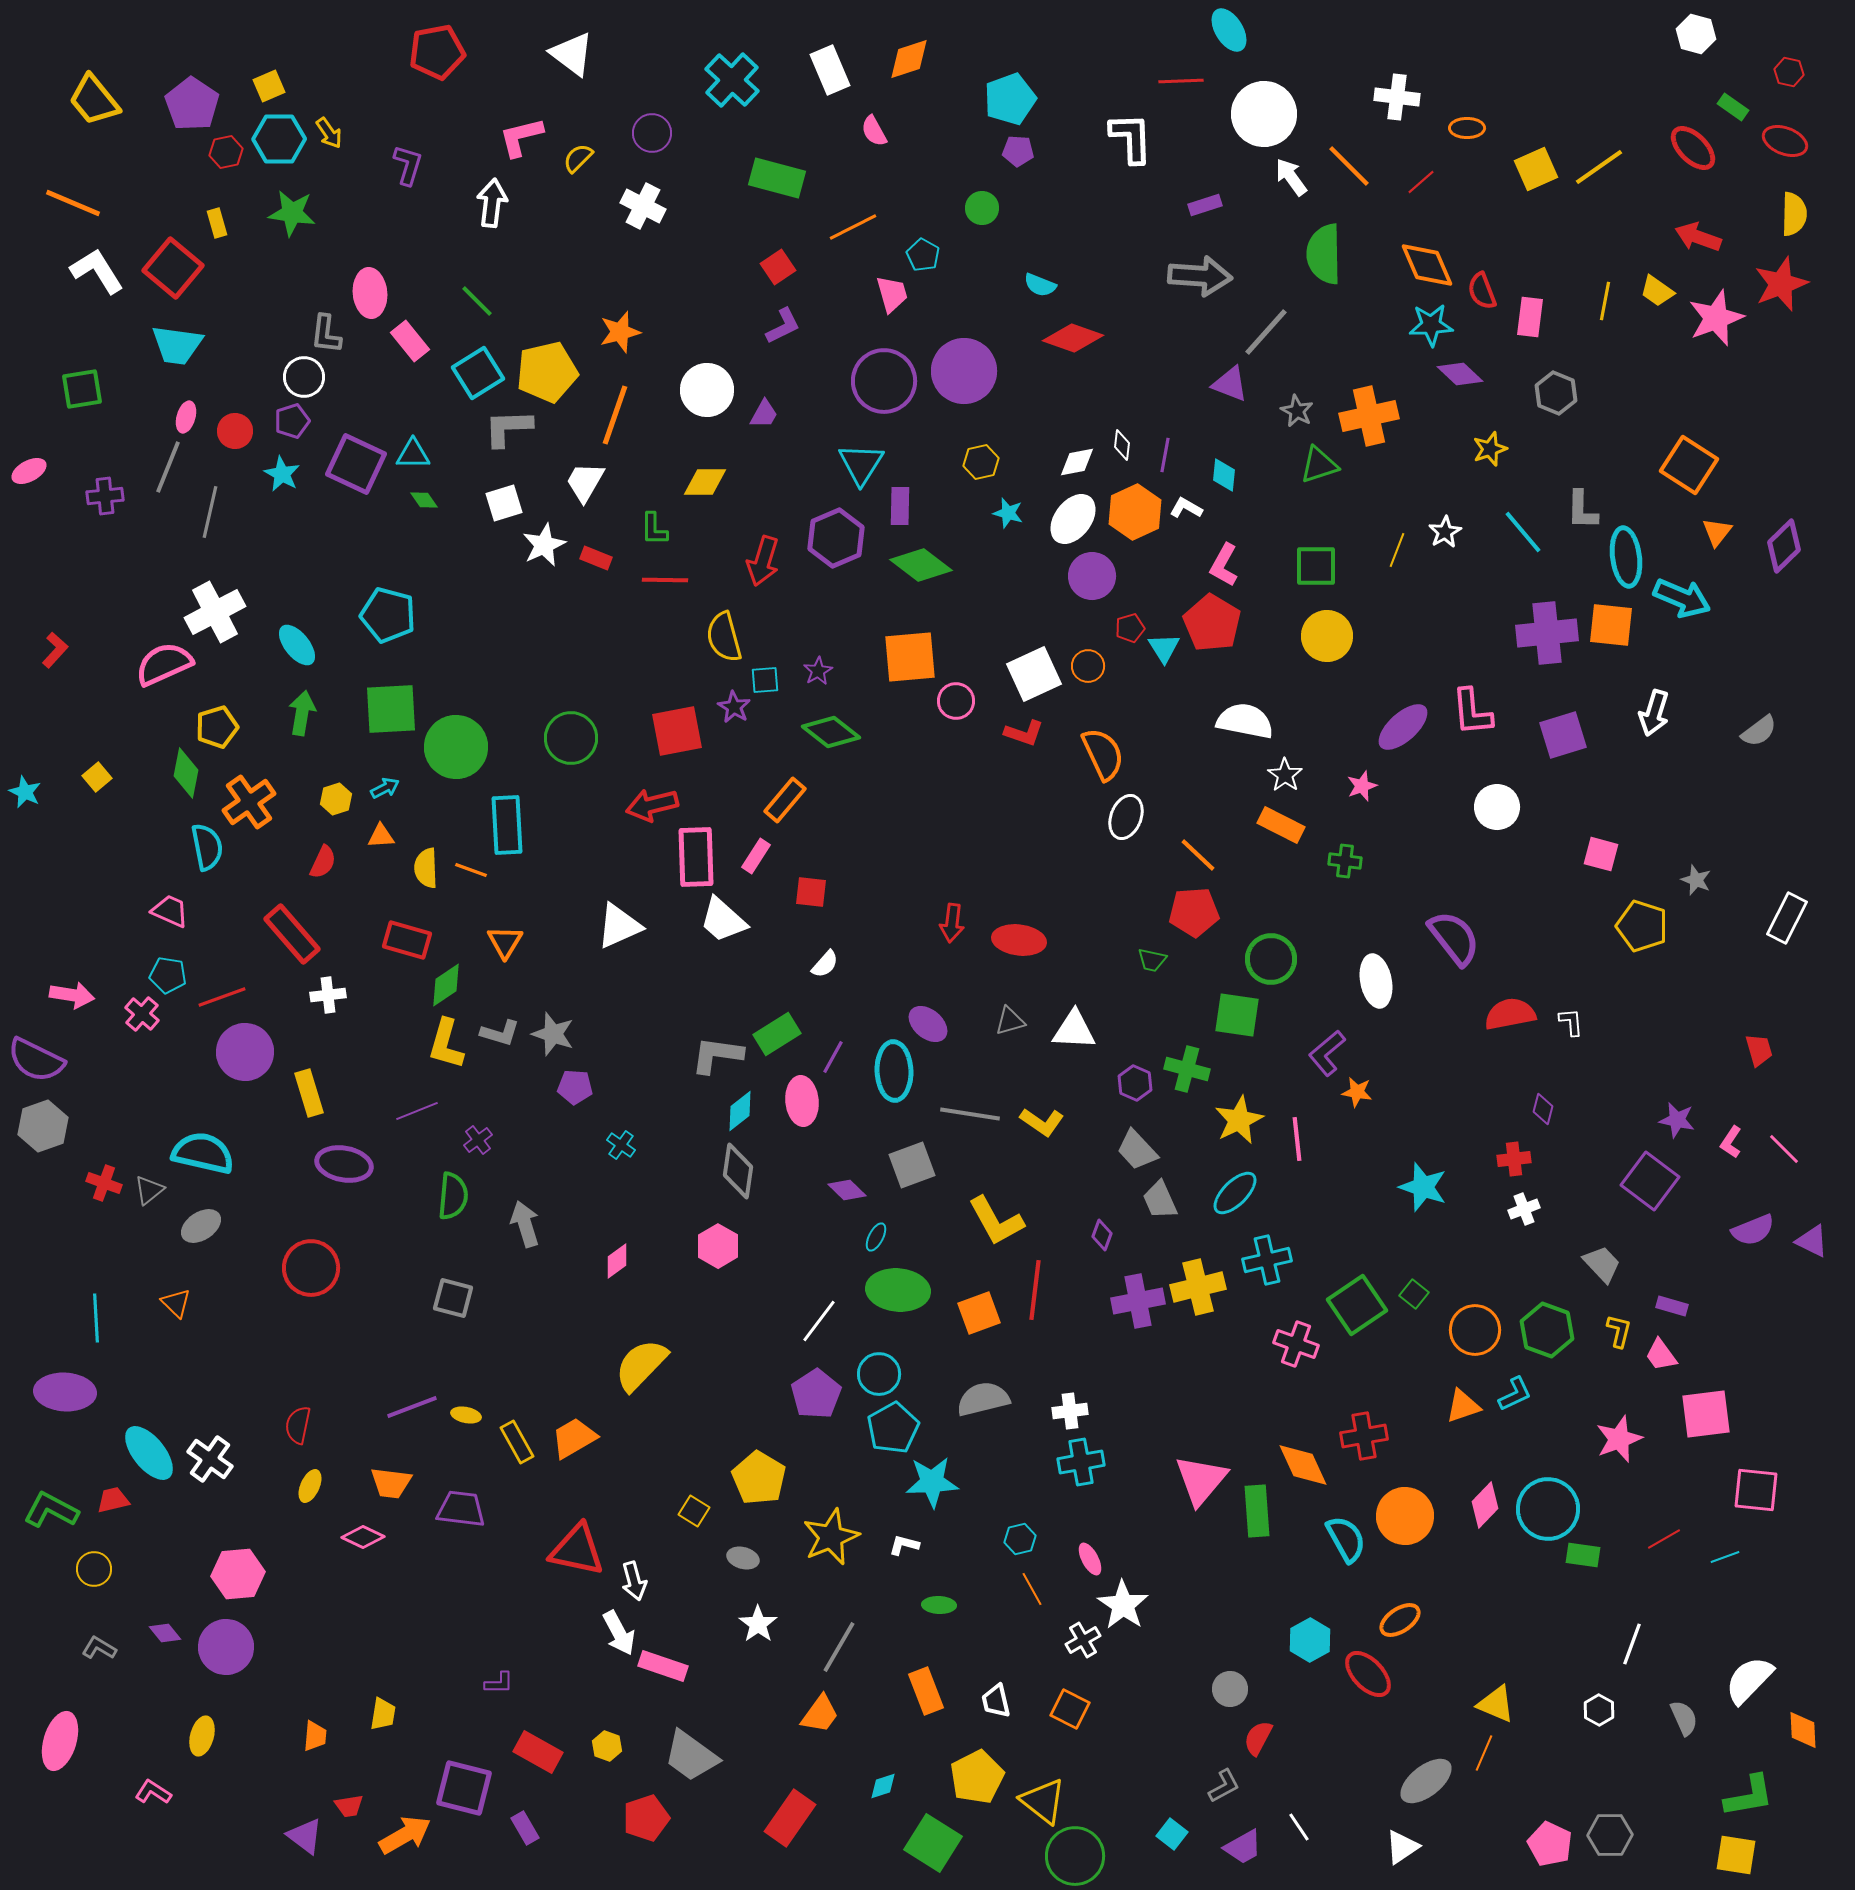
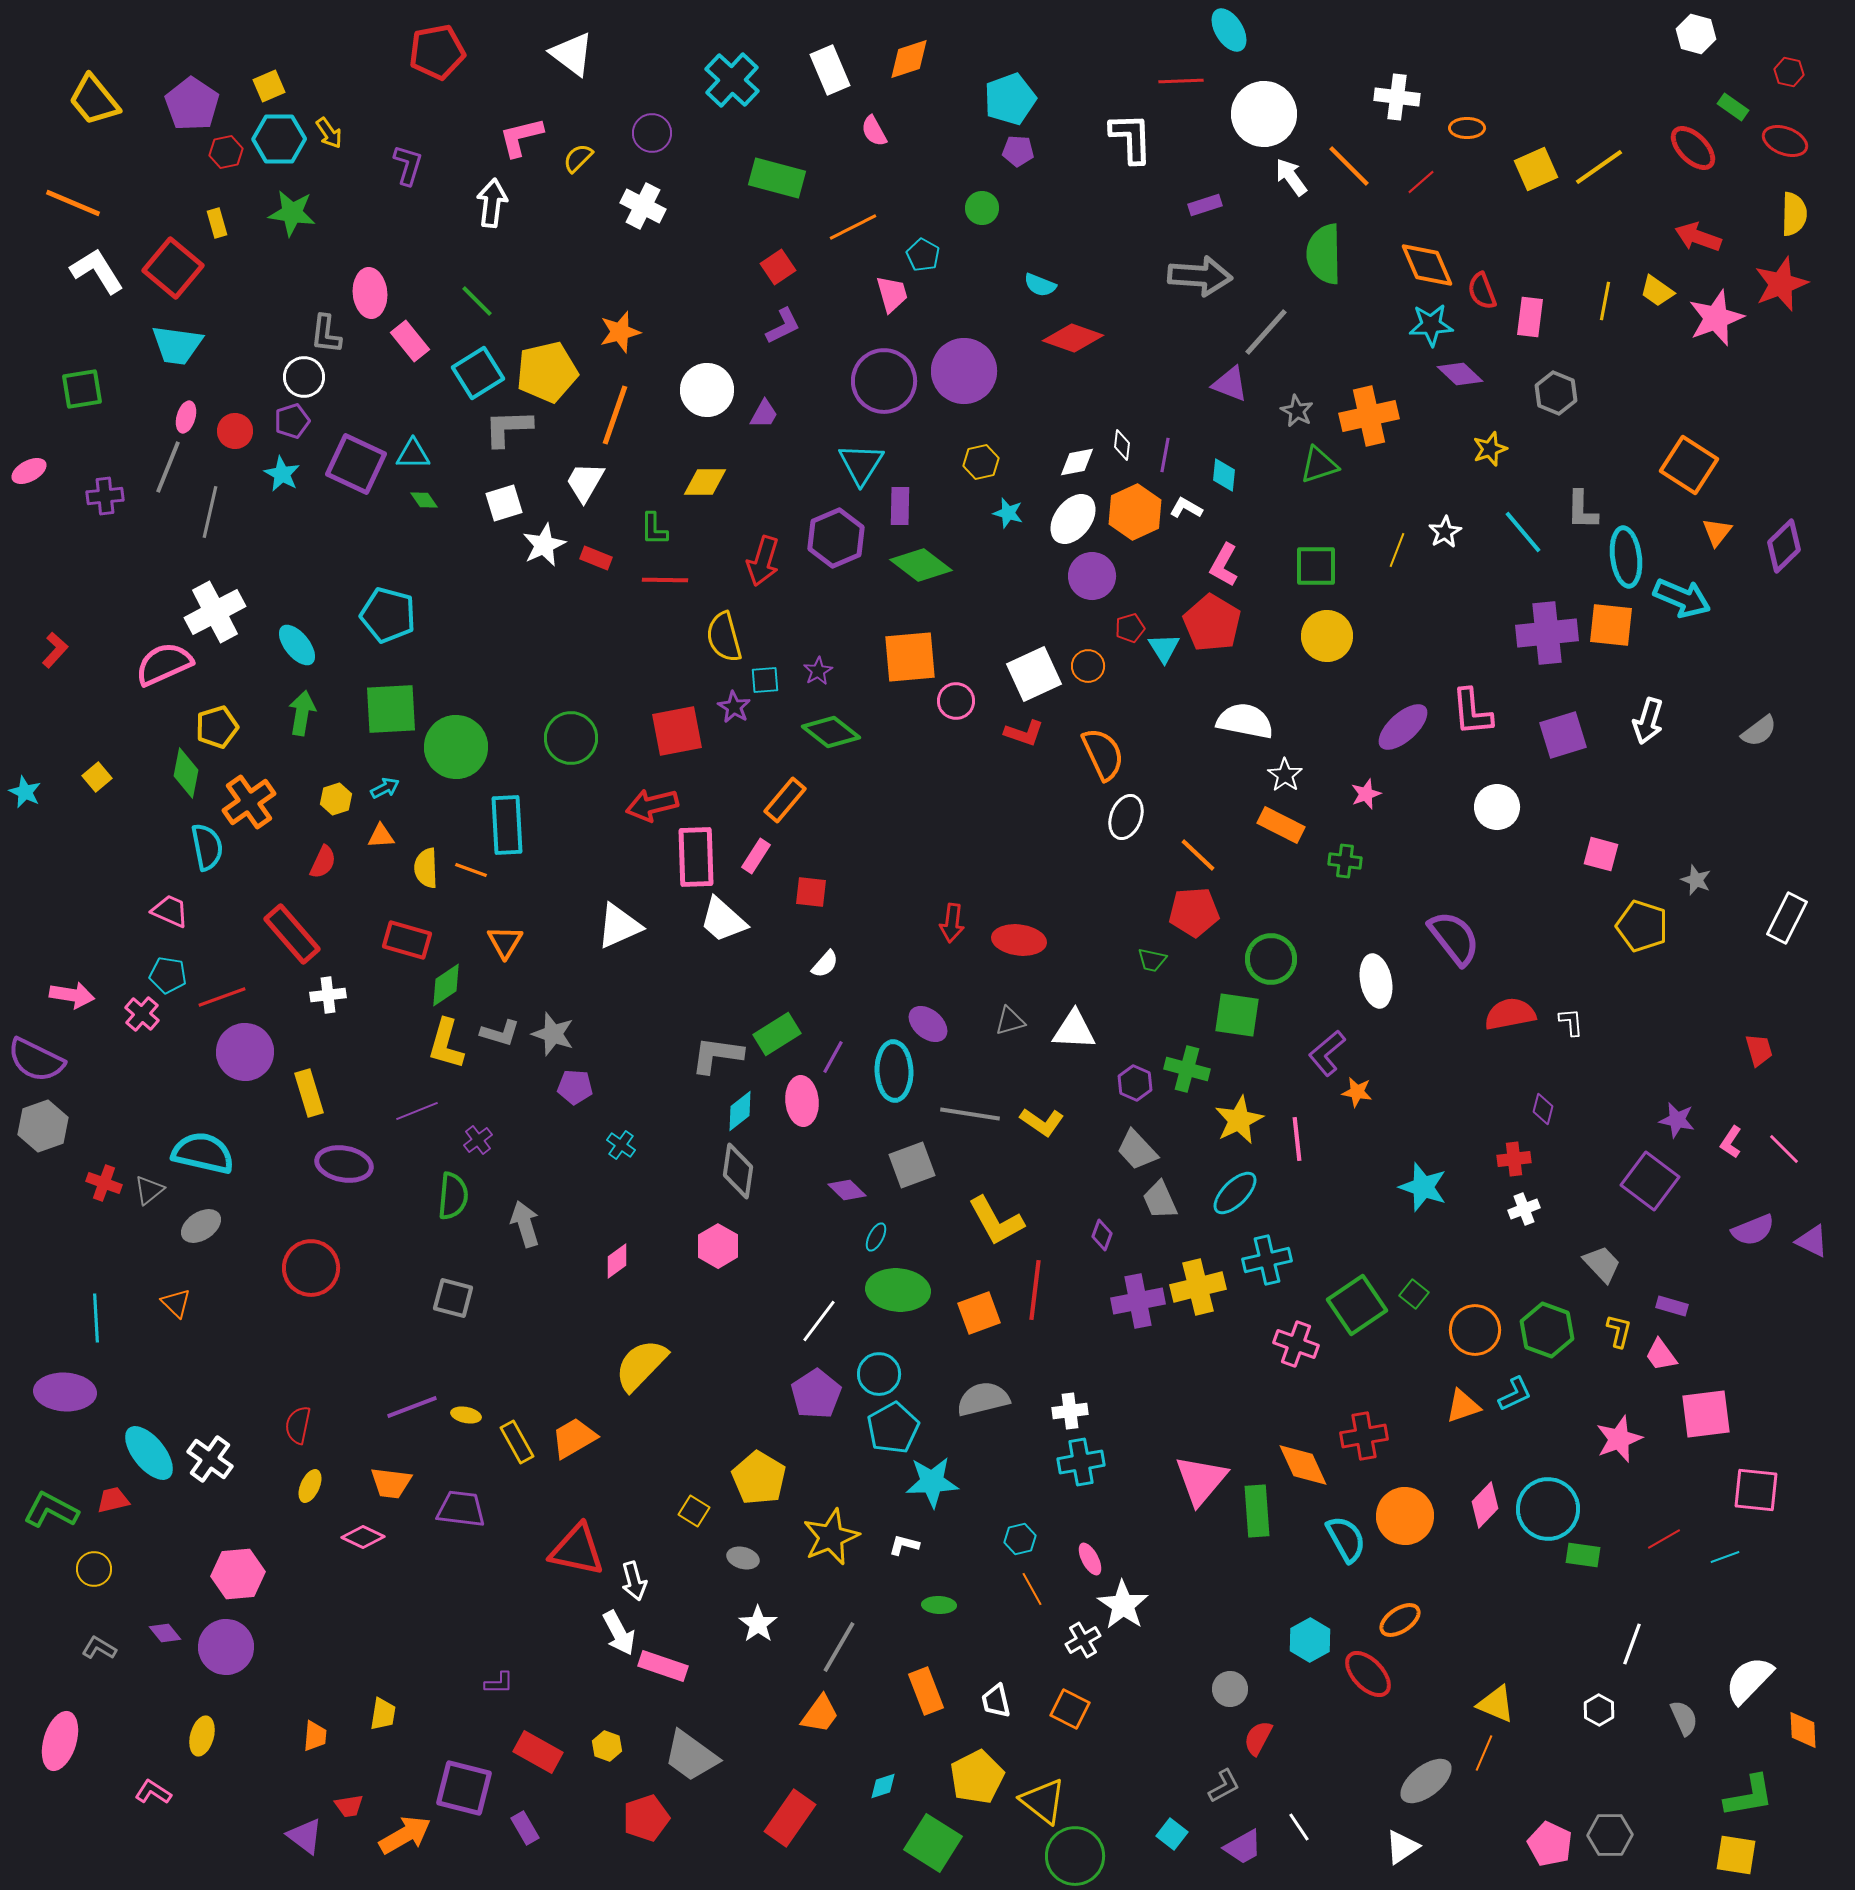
white arrow at (1654, 713): moved 6 px left, 8 px down
pink star at (1362, 786): moved 4 px right, 8 px down
